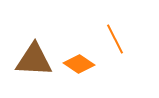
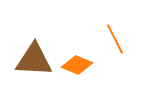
orange diamond: moved 2 px left, 1 px down; rotated 12 degrees counterclockwise
